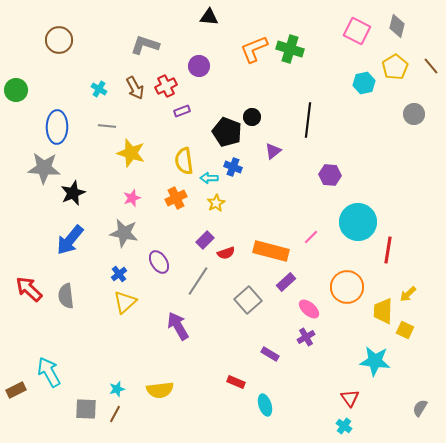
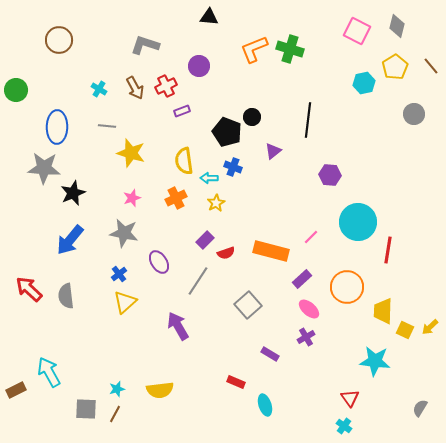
purple rectangle at (286, 282): moved 16 px right, 3 px up
yellow arrow at (408, 294): moved 22 px right, 33 px down
gray square at (248, 300): moved 5 px down
